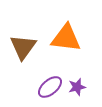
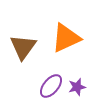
orange triangle: rotated 32 degrees counterclockwise
purple ellipse: moved 1 px right, 1 px up; rotated 10 degrees counterclockwise
